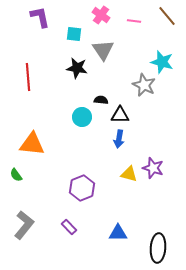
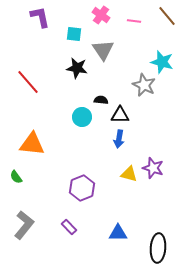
red line: moved 5 px down; rotated 36 degrees counterclockwise
green semicircle: moved 2 px down
